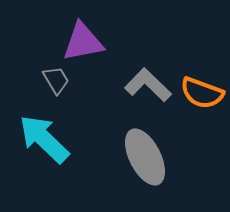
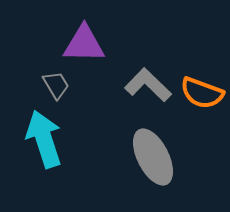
purple triangle: moved 1 px right, 2 px down; rotated 12 degrees clockwise
gray trapezoid: moved 5 px down
cyan arrow: rotated 28 degrees clockwise
gray ellipse: moved 8 px right
